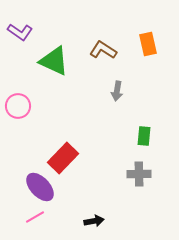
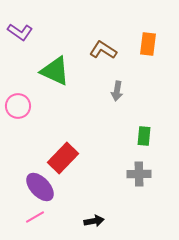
orange rectangle: rotated 20 degrees clockwise
green triangle: moved 1 px right, 10 px down
